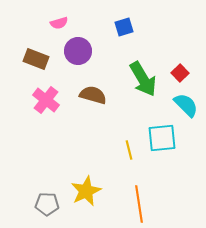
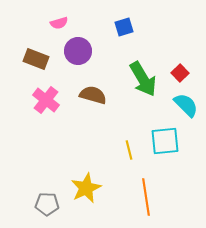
cyan square: moved 3 px right, 3 px down
yellow star: moved 3 px up
orange line: moved 7 px right, 7 px up
